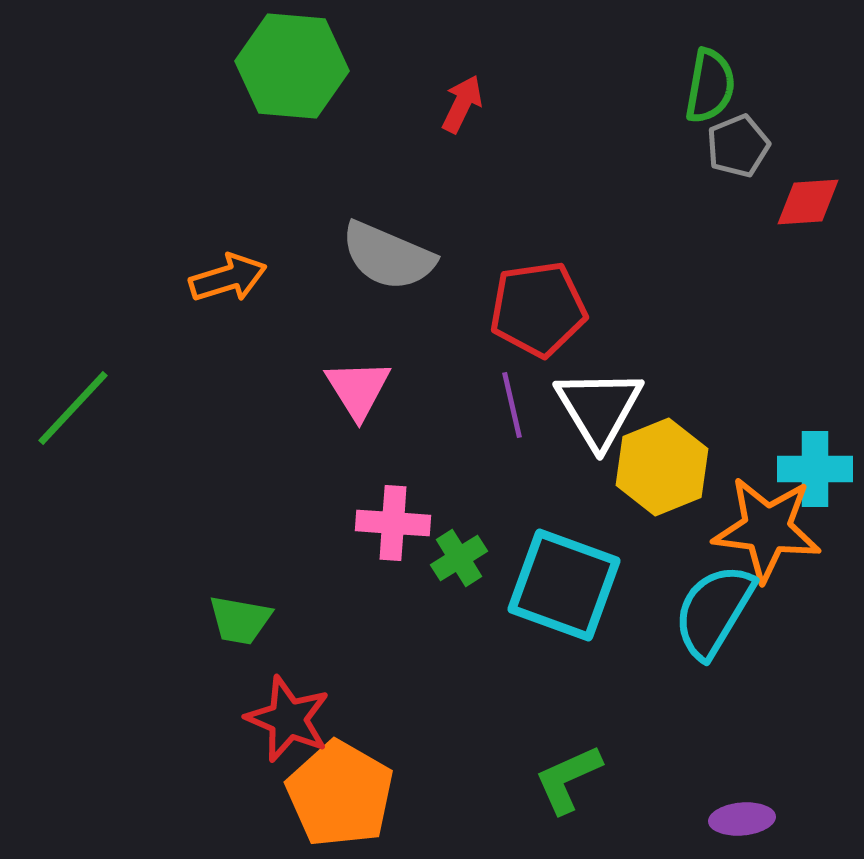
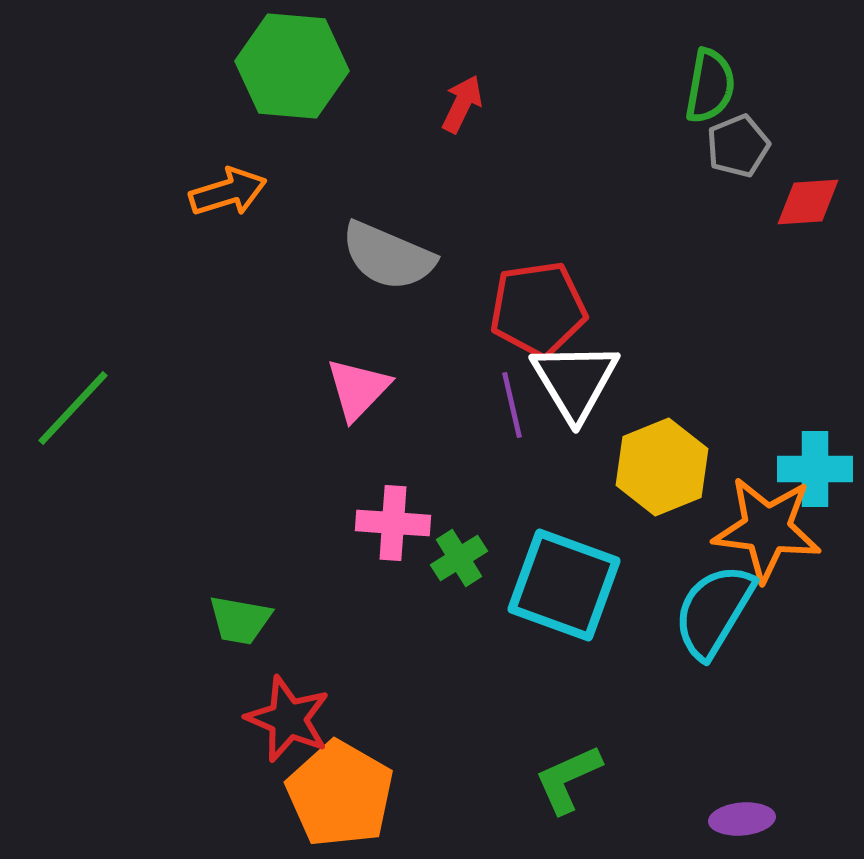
orange arrow: moved 86 px up
pink triangle: rotated 16 degrees clockwise
white triangle: moved 24 px left, 27 px up
